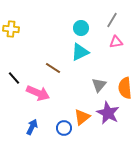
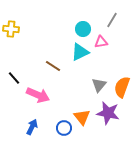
cyan circle: moved 2 px right, 1 px down
pink triangle: moved 15 px left
brown line: moved 2 px up
orange semicircle: moved 3 px left, 1 px up; rotated 25 degrees clockwise
pink arrow: moved 2 px down
purple star: rotated 15 degrees counterclockwise
orange triangle: rotated 30 degrees counterclockwise
